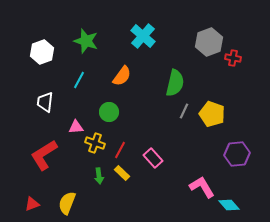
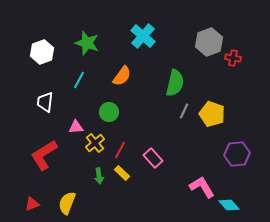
green star: moved 1 px right, 2 px down
yellow cross: rotated 30 degrees clockwise
